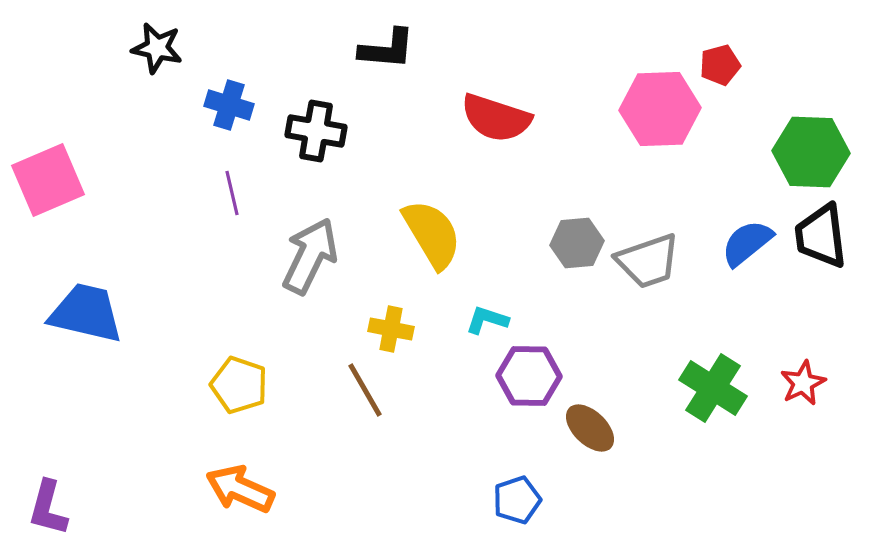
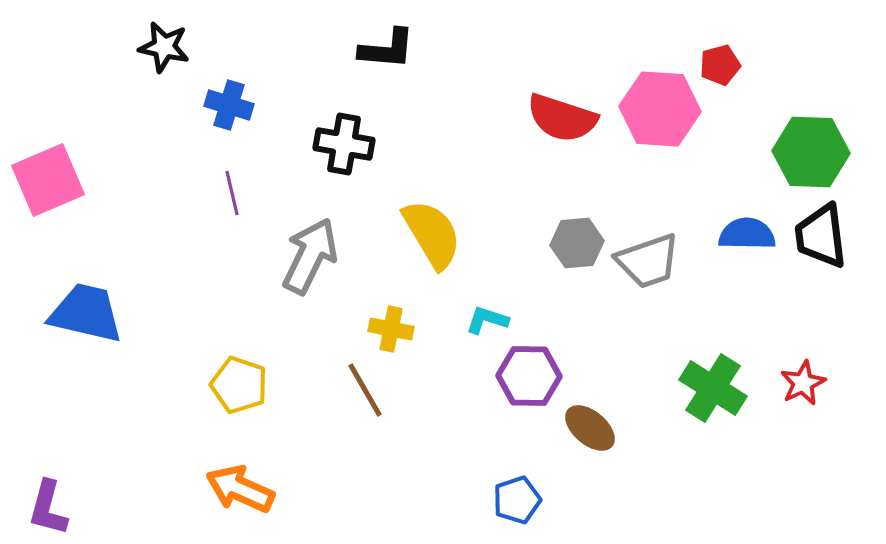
black star: moved 7 px right, 1 px up
pink hexagon: rotated 6 degrees clockwise
red semicircle: moved 66 px right
black cross: moved 28 px right, 13 px down
blue semicircle: moved 9 px up; rotated 40 degrees clockwise
brown ellipse: rotated 4 degrees counterclockwise
